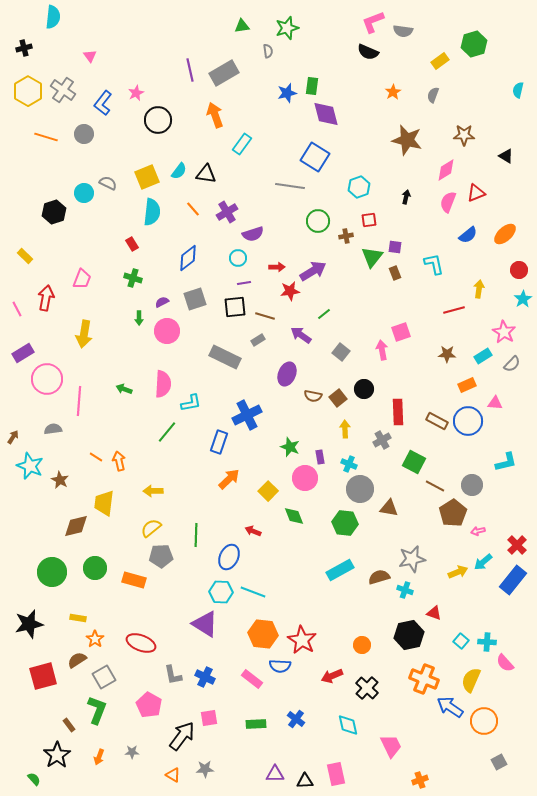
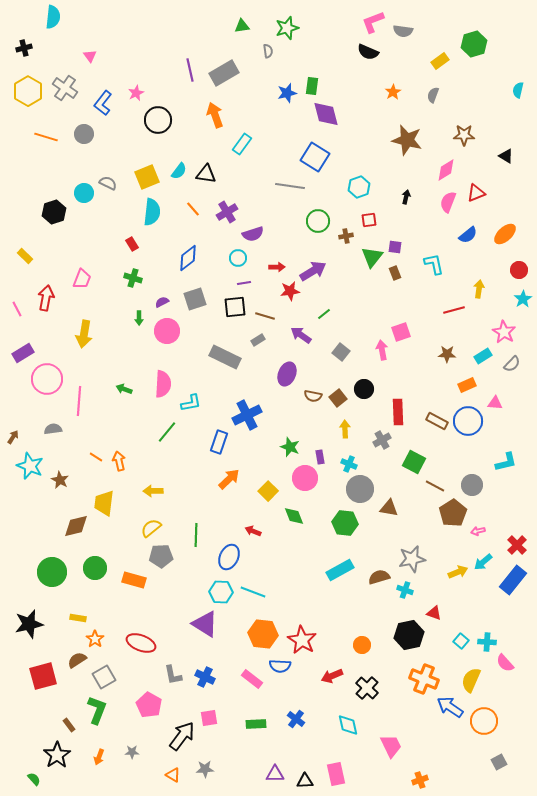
gray cross at (63, 90): moved 2 px right, 2 px up
